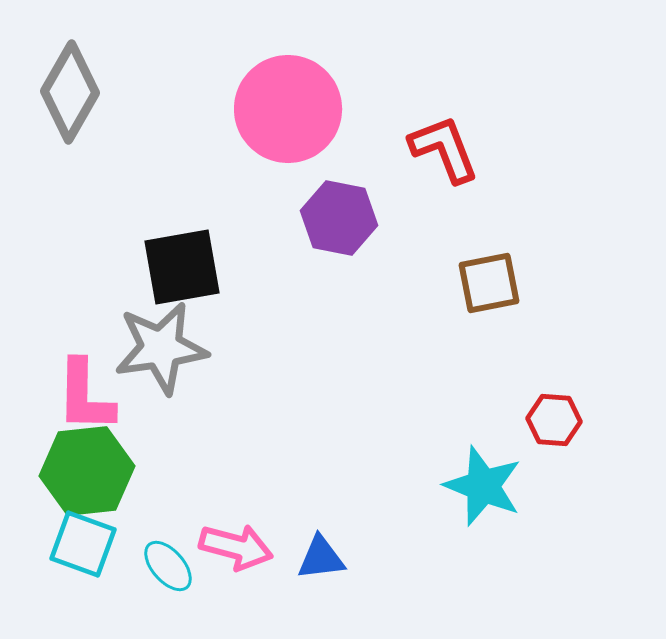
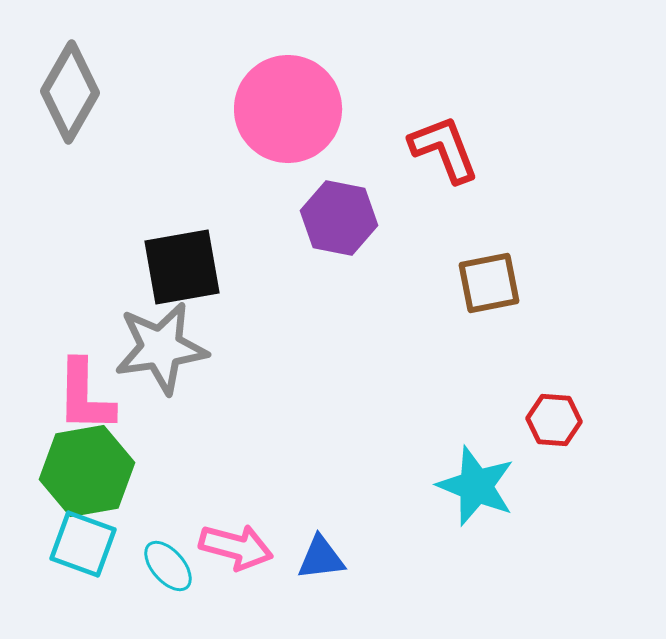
green hexagon: rotated 4 degrees counterclockwise
cyan star: moved 7 px left
